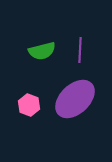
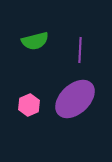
green semicircle: moved 7 px left, 10 px up
pink hexagon: rotated 15 degrees clockwise
